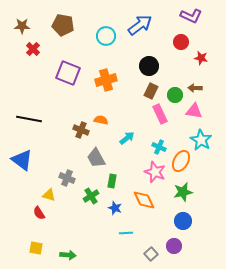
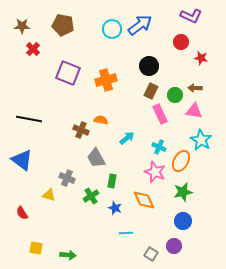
cyan circle: moved 6 px right, 7 px up
red semicircle: moved 17 px left
gray square: rotated 16 degrees counterclockwise
